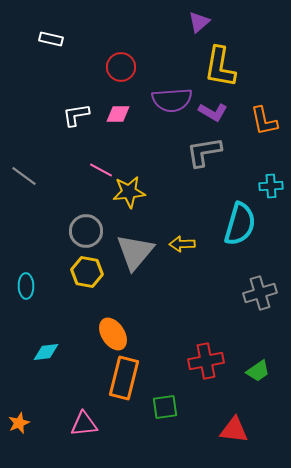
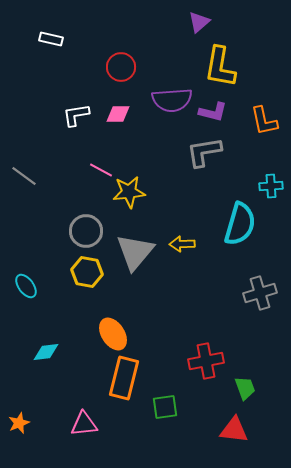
purple L-shape: rotated 16 degrees counterclockwise
cyan ellipse: rotated 35 degrees counterclockwise
green trapezoid: moved 13 px left, 17 px down; rotated 75 degrees counterclockwise
